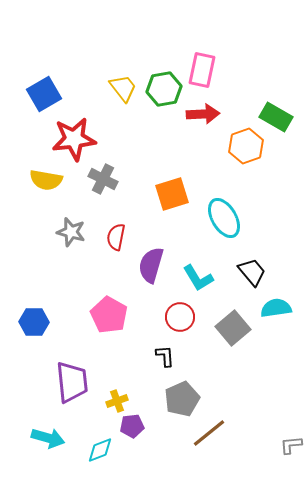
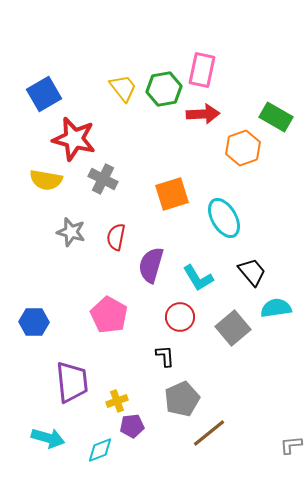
red star: rotated 21 degrees clockwise
orange hexagon: moved 3 px left, 2 px down
